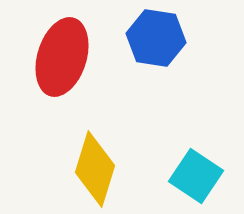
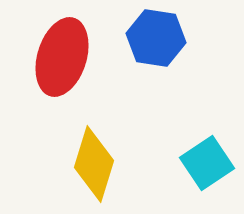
yellow diamond: moved 1 px left, 5 px up
cyan square: moved 11 px right, 13 px up; rotated 22 degrees clockwise
